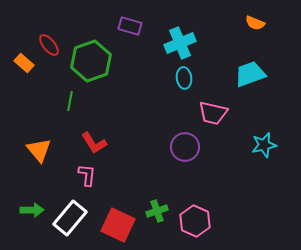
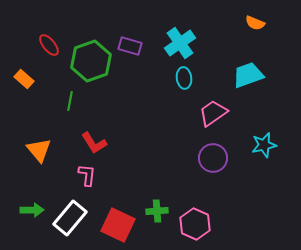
purple rectangle: moved 20 px down
cyan cross: rotated 12 degrees counterclockwise
orange rectangle: moved 16 px down
cyan trapezoid: moved 2 px left, 1 px down
pink trapezoid: rotated 132 degrees clockwise
purple circle: moved 28 px right, 11 px down
green cross: rotated 15 degrees clockwise
pink hexagon: moved 3 px down
